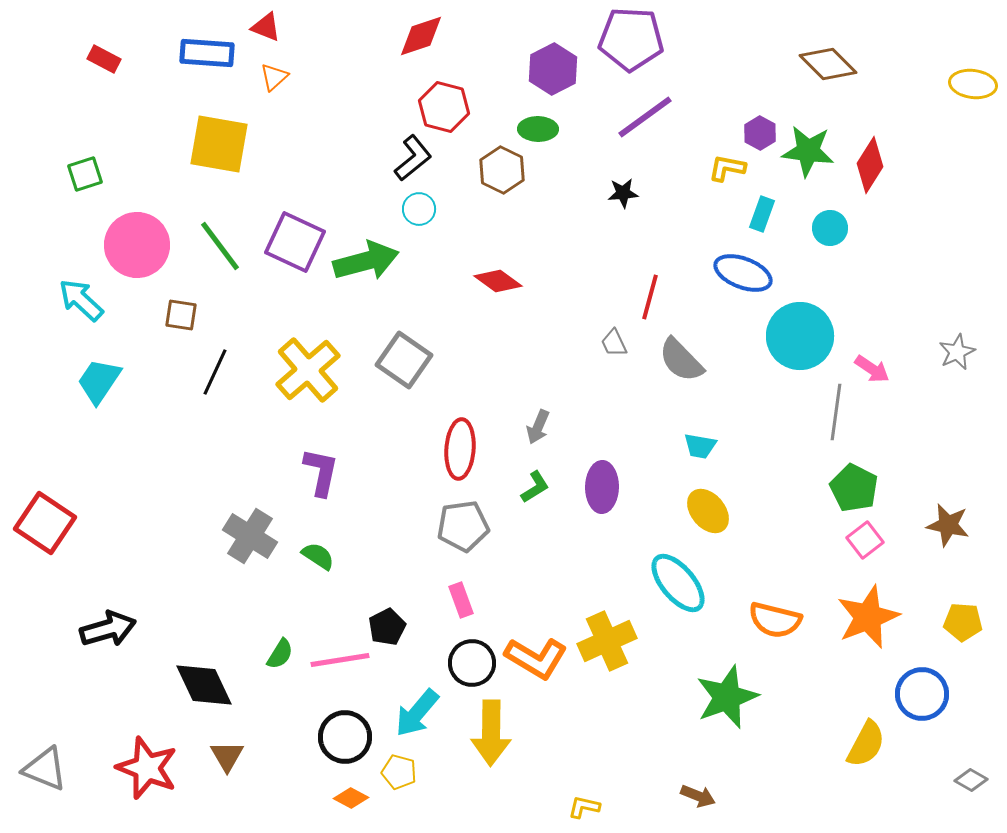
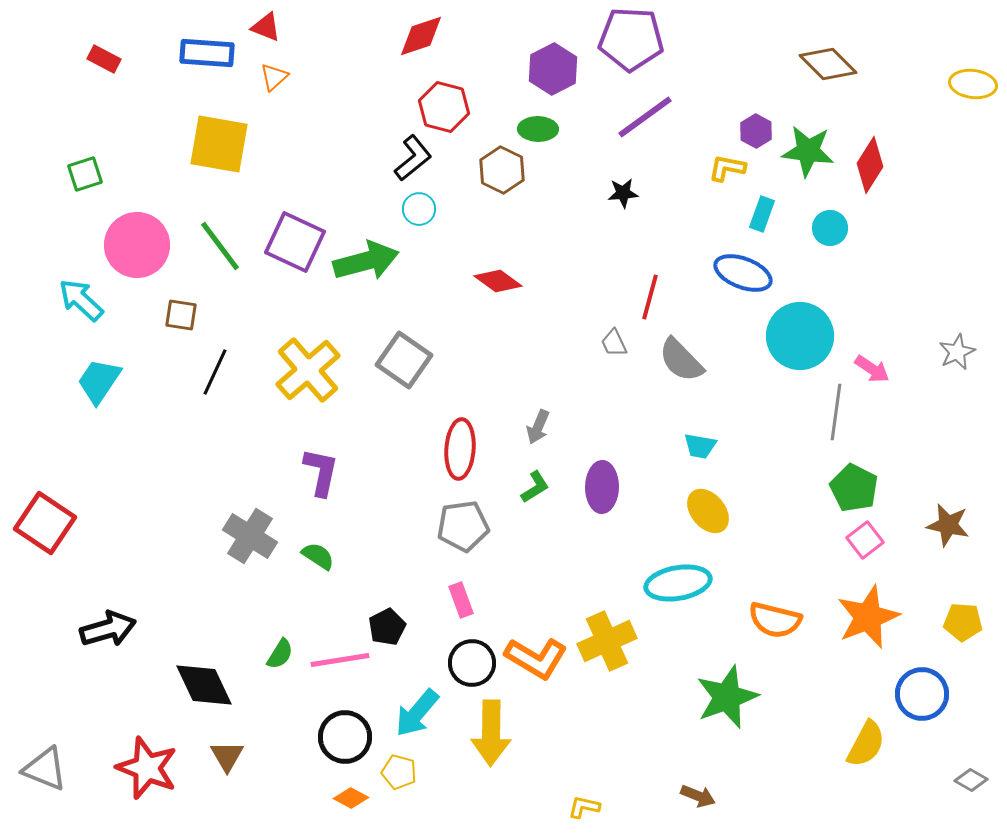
purple hexagon at (760, 133): moved 4 px left, 2 px up
cyan ellipse at (678, 583): rotated 60 degrees counterclockwise
